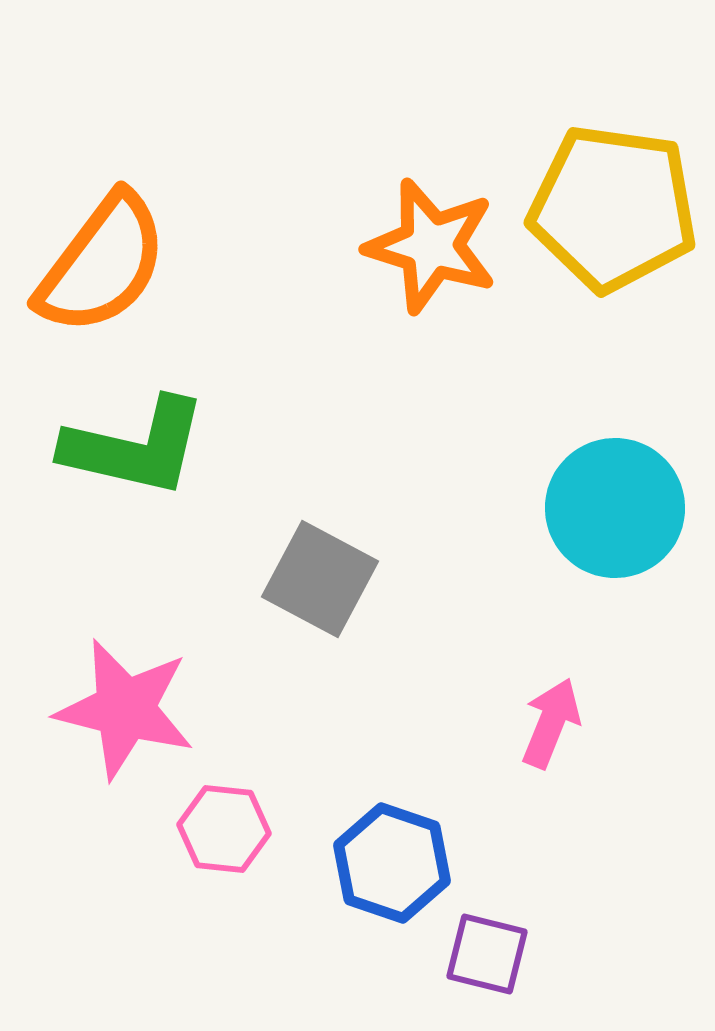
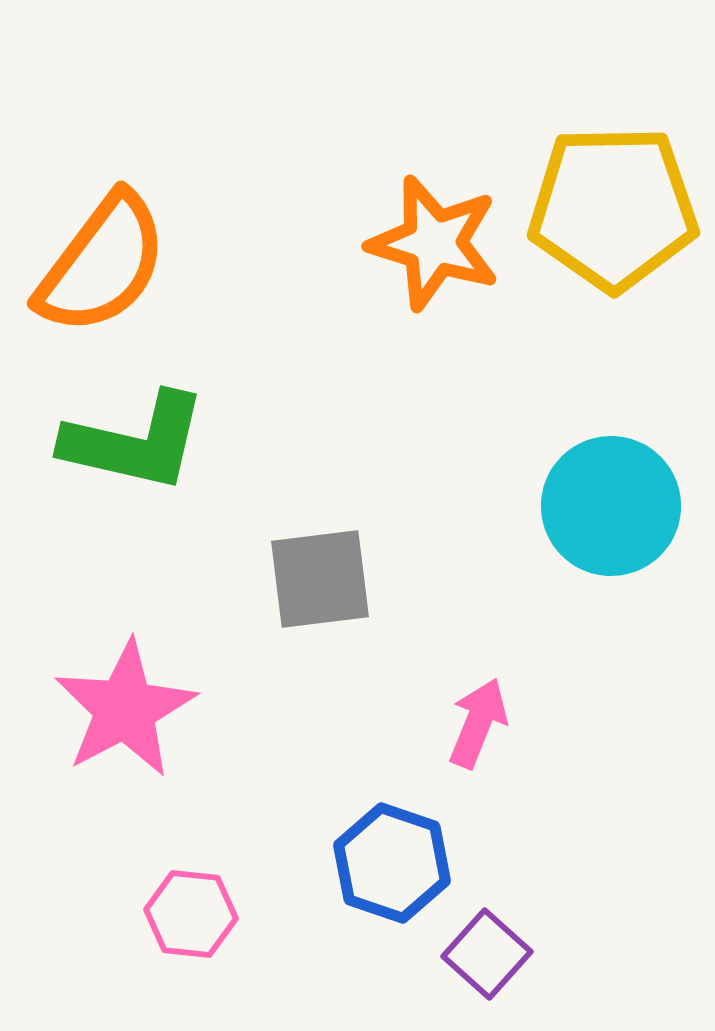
yellow pentagon: rotated 9 degrees counterclockwise
orange star: moved 3 px right, 3 px up
green L-shape: moved 5 px up
cyan circle: moved 4 px left, 2 px up
gray square: rotated 35 degrees counterclockwise
pink star: rotated 30 degrees clockwise
pink arrow: moved 73 px left
pink hexagon: moved 33 px left, 85 px down
purple square: rotated 28 degrees clockwise
